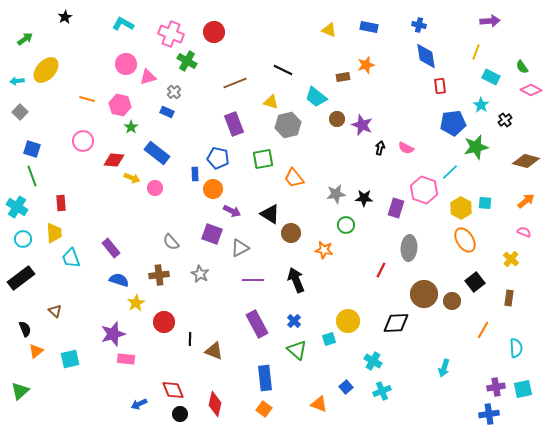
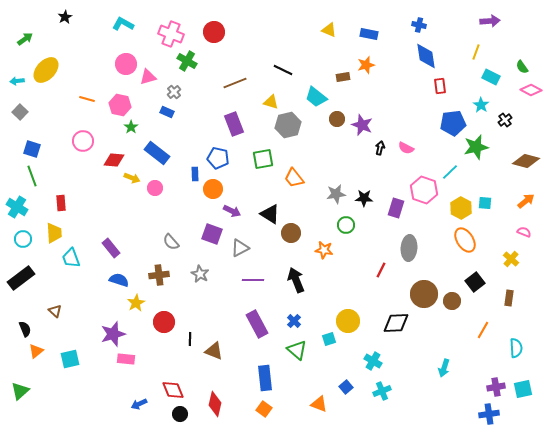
blue rectangle at (369, 27): moved 7 px down
